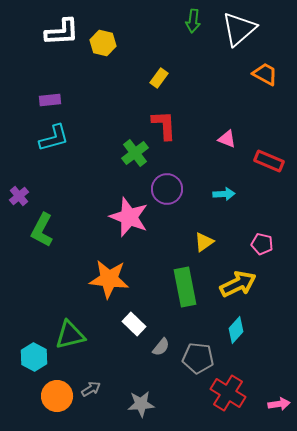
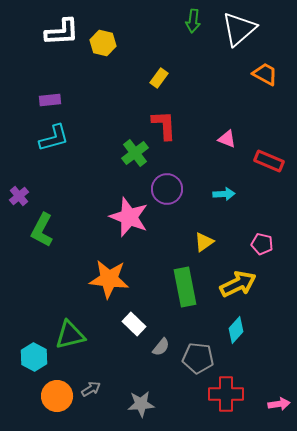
red cross: moved 2 px left, 1 px down; rotated 32 degrees counterclockwise
